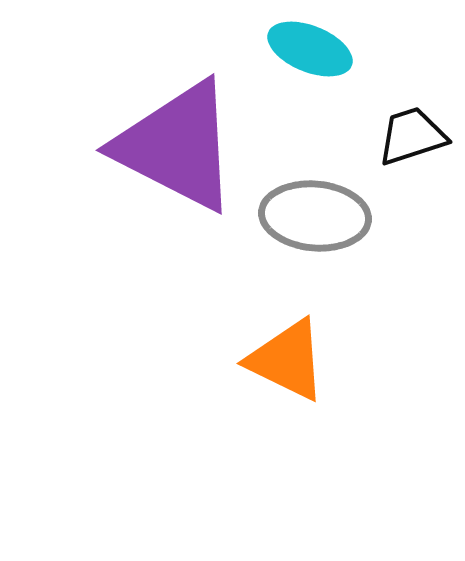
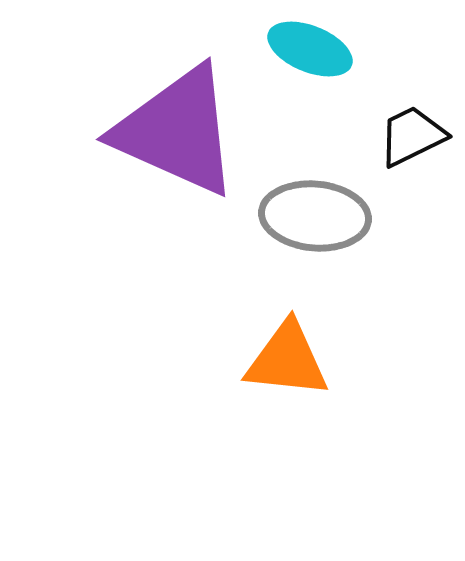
black trapezoid: rotated 8 degrees counterclockwise
purple triangle: moved 15 px up; rotated 3 degrees counterclockwise
orange triangle: rotated 20 degrees counterclockwise
